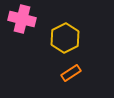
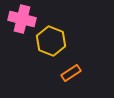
yellow hexagon: moved 14 px left, 3 px down; rotated 12 degrees counterclockwise
